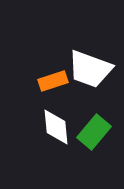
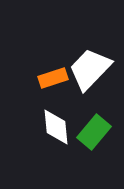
white trapezoid: rotated 114 degrees clockwise
orange rectangle: moved 3 px up
